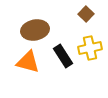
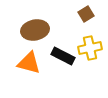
brown square: rotated 14 degrees clockwise
black rectangle: rotated 30 degrees counterclockwise
orange triangle: moved 1 px right, 1 px down
